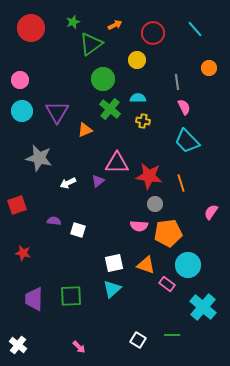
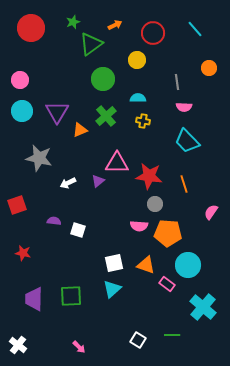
pink semicircle at (184, 107): rotated 119 degrees clockwise
green cross at (110, 109): moved 4 px left, 7 px down; rotated 10 degrees clockwise
orange triangle at (85, 130): moved 5 px left
orange line at (181, 183): moved 3 px right, 1 px down
orange pentagon at (168, 233): rotated 12 degrees clockwise
